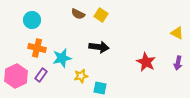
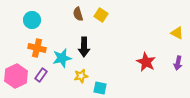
brown semicircle: rotated 48 degrees clockwise
black arrow: moved 15 px left; rotated 84 degrees clockwise
